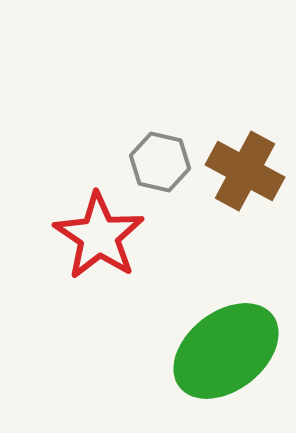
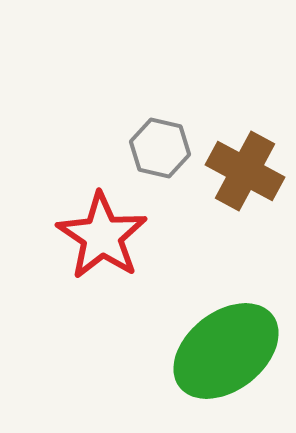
gray hexagon: moved 14 px up
red star: moved 3 px right
